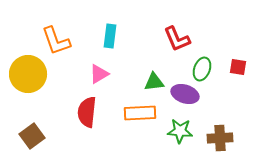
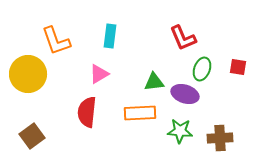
red L-shape: moved 6 px right, 1 px up
